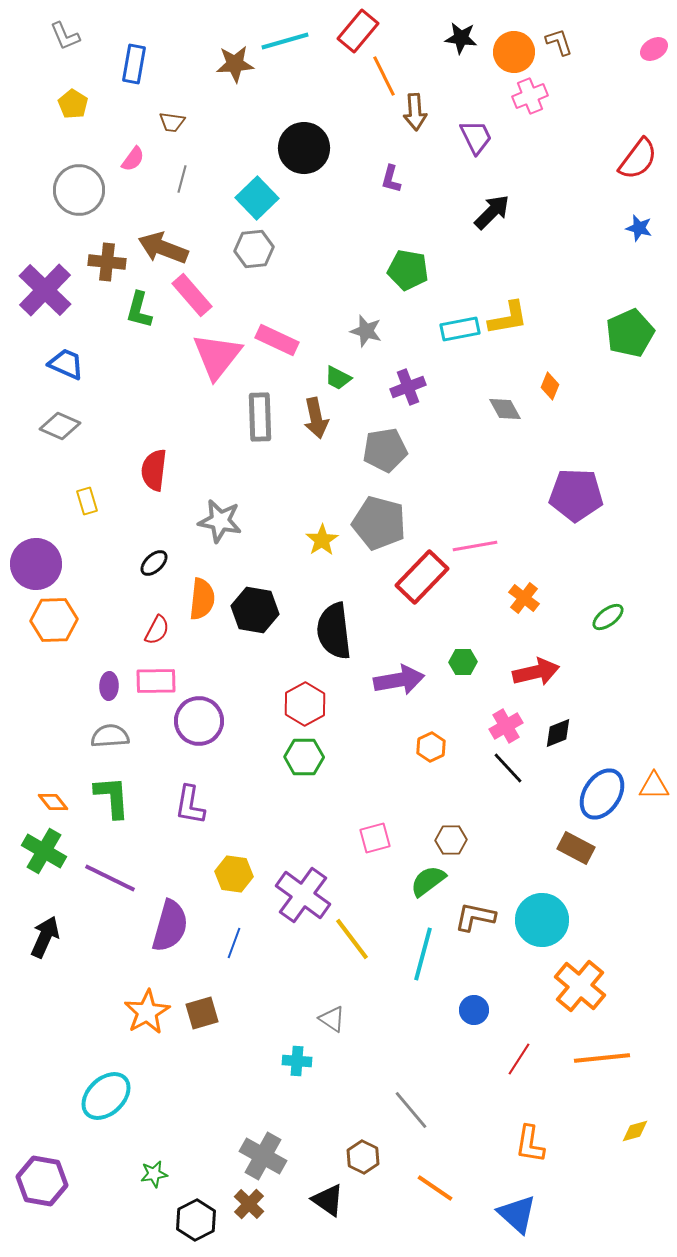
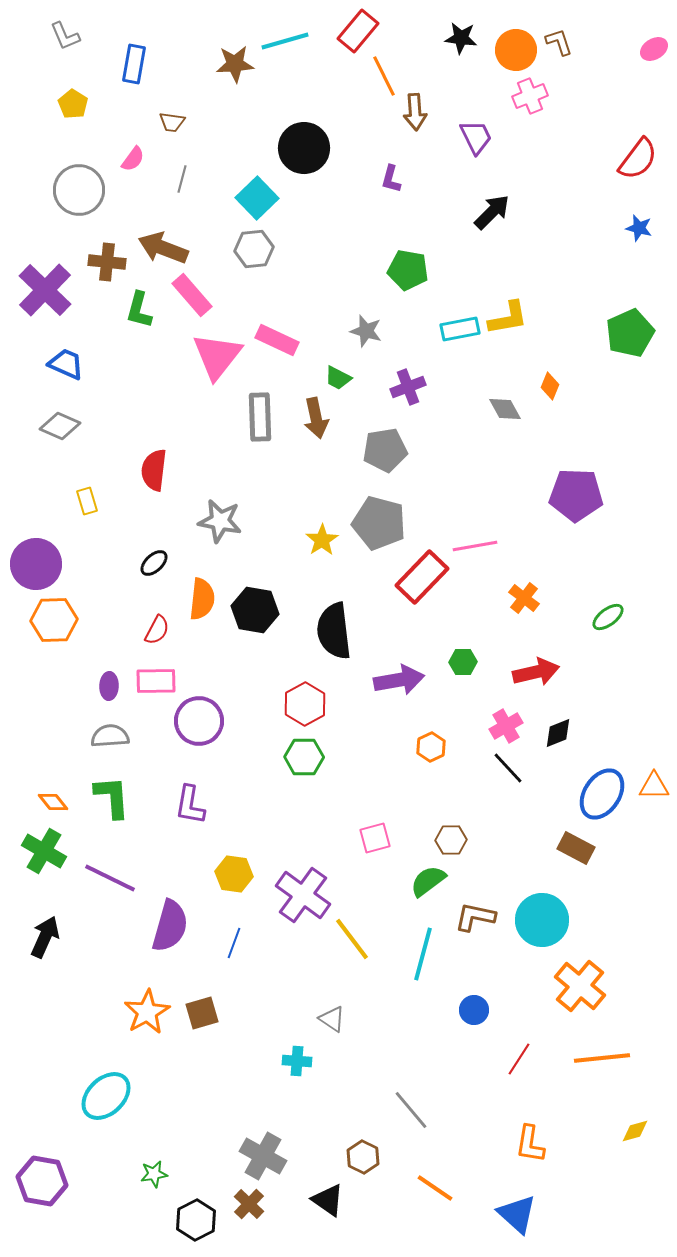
orange circle at (514, 52): moved 2 px right, 2 px up
